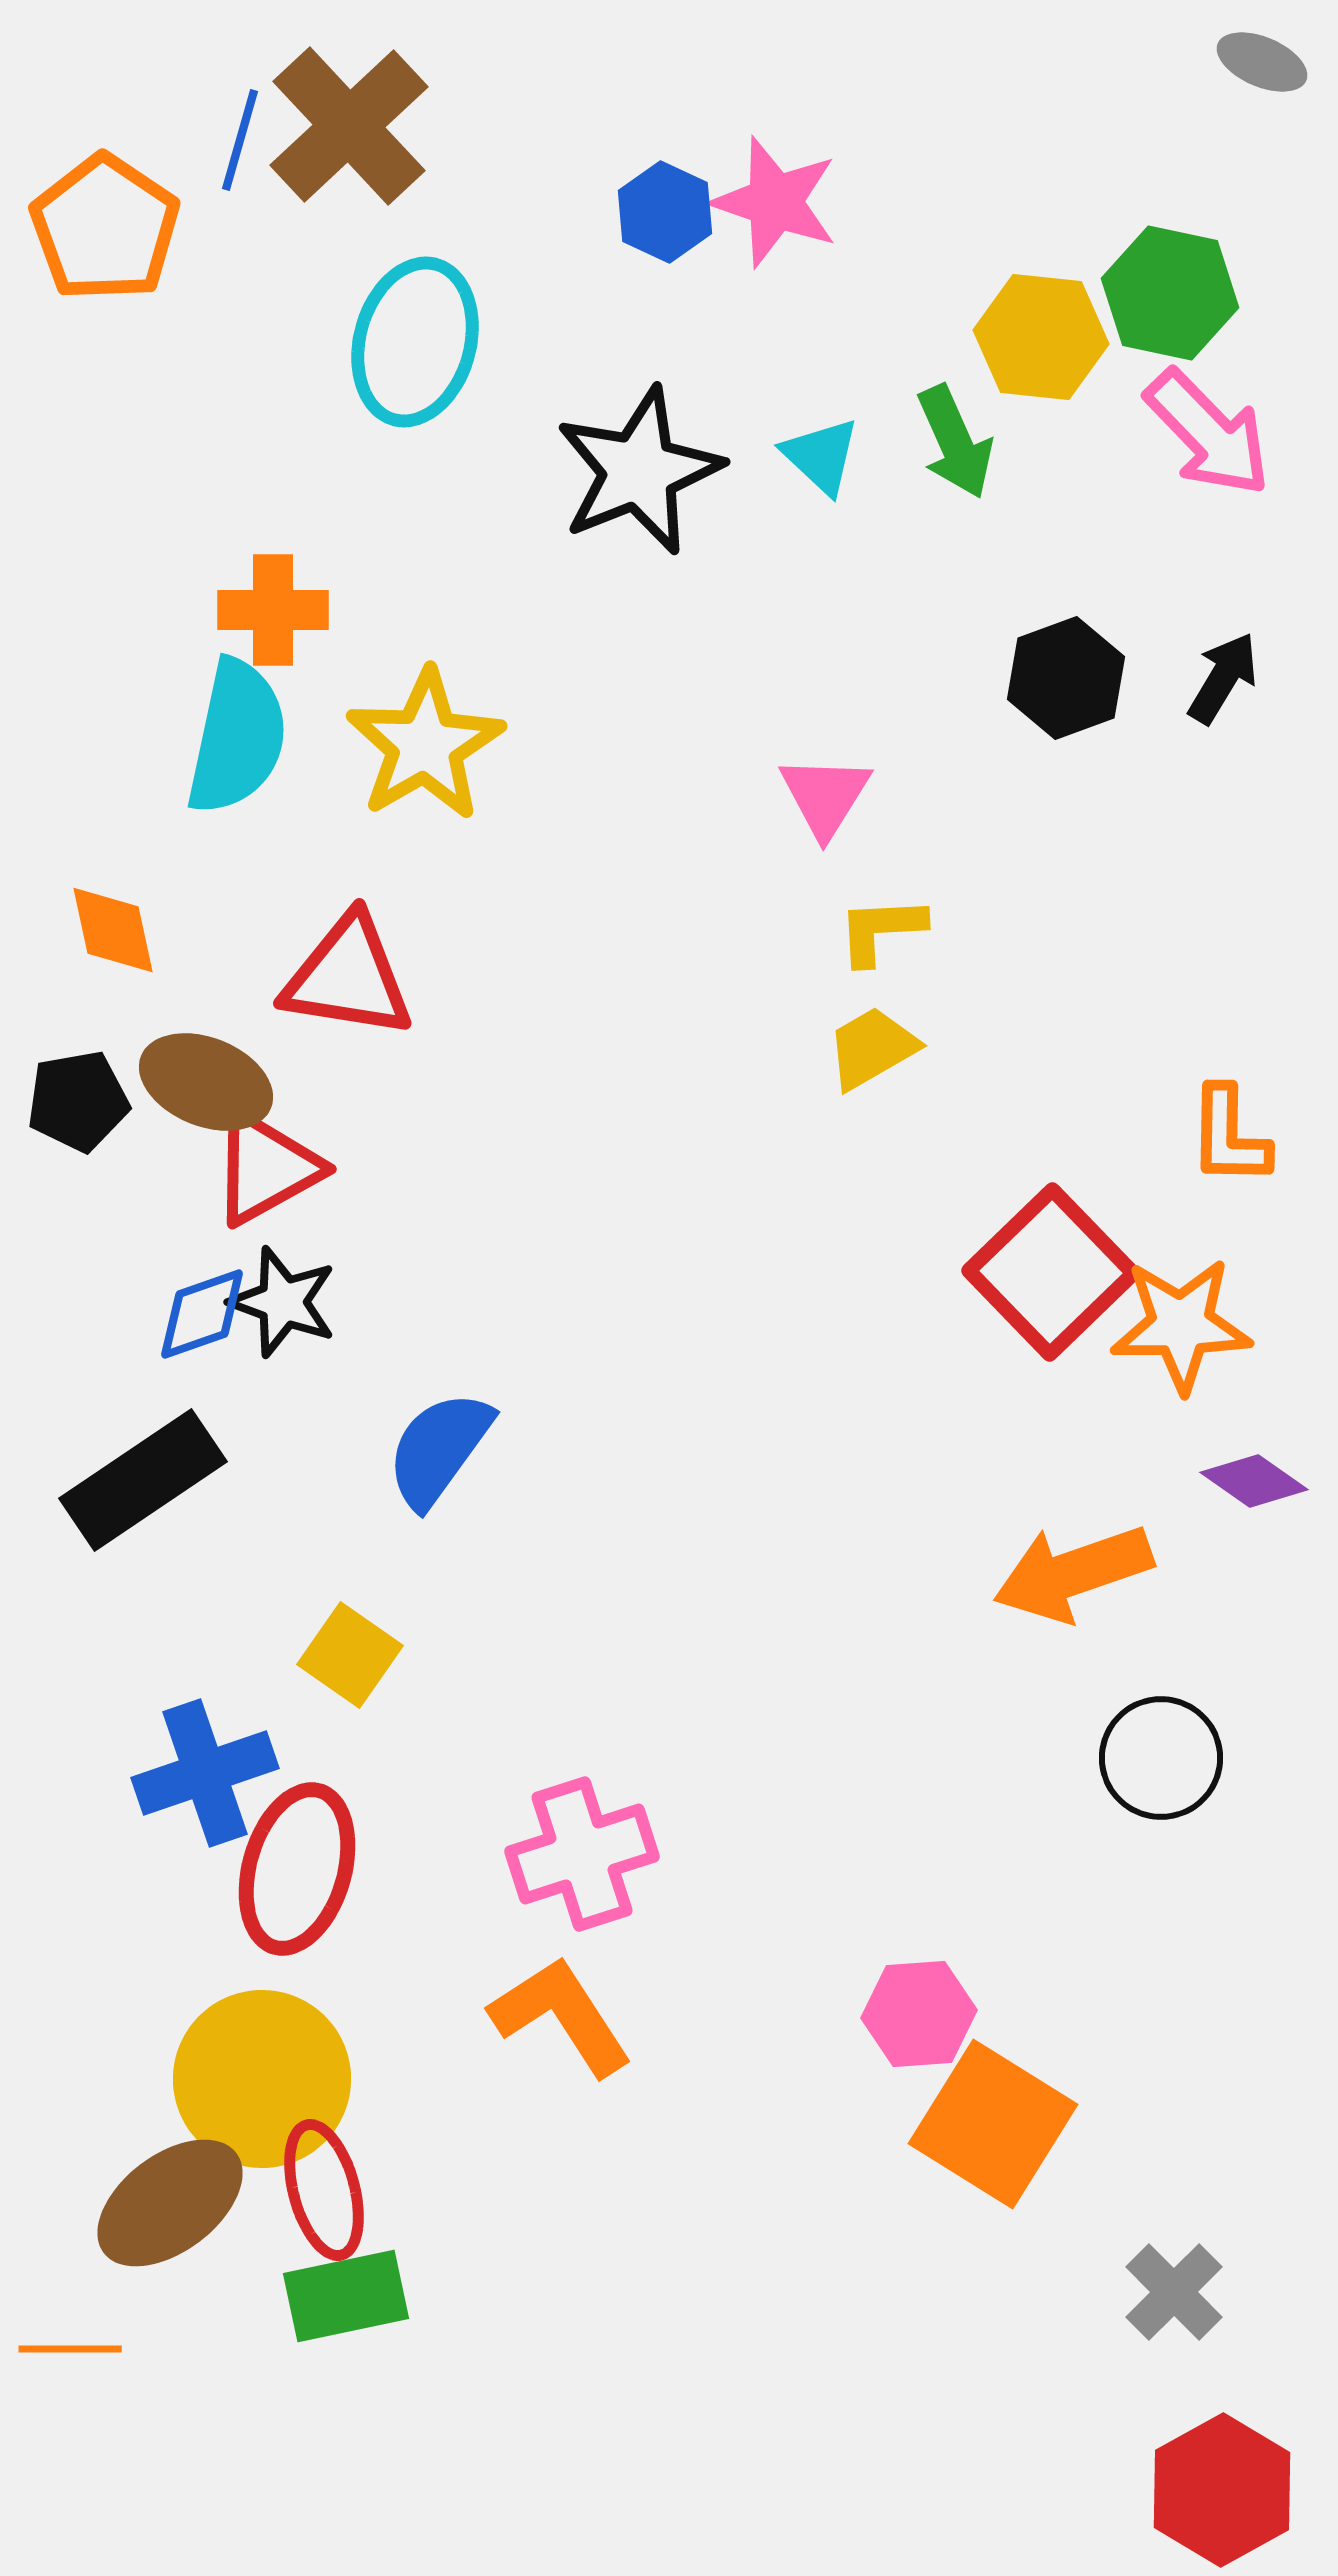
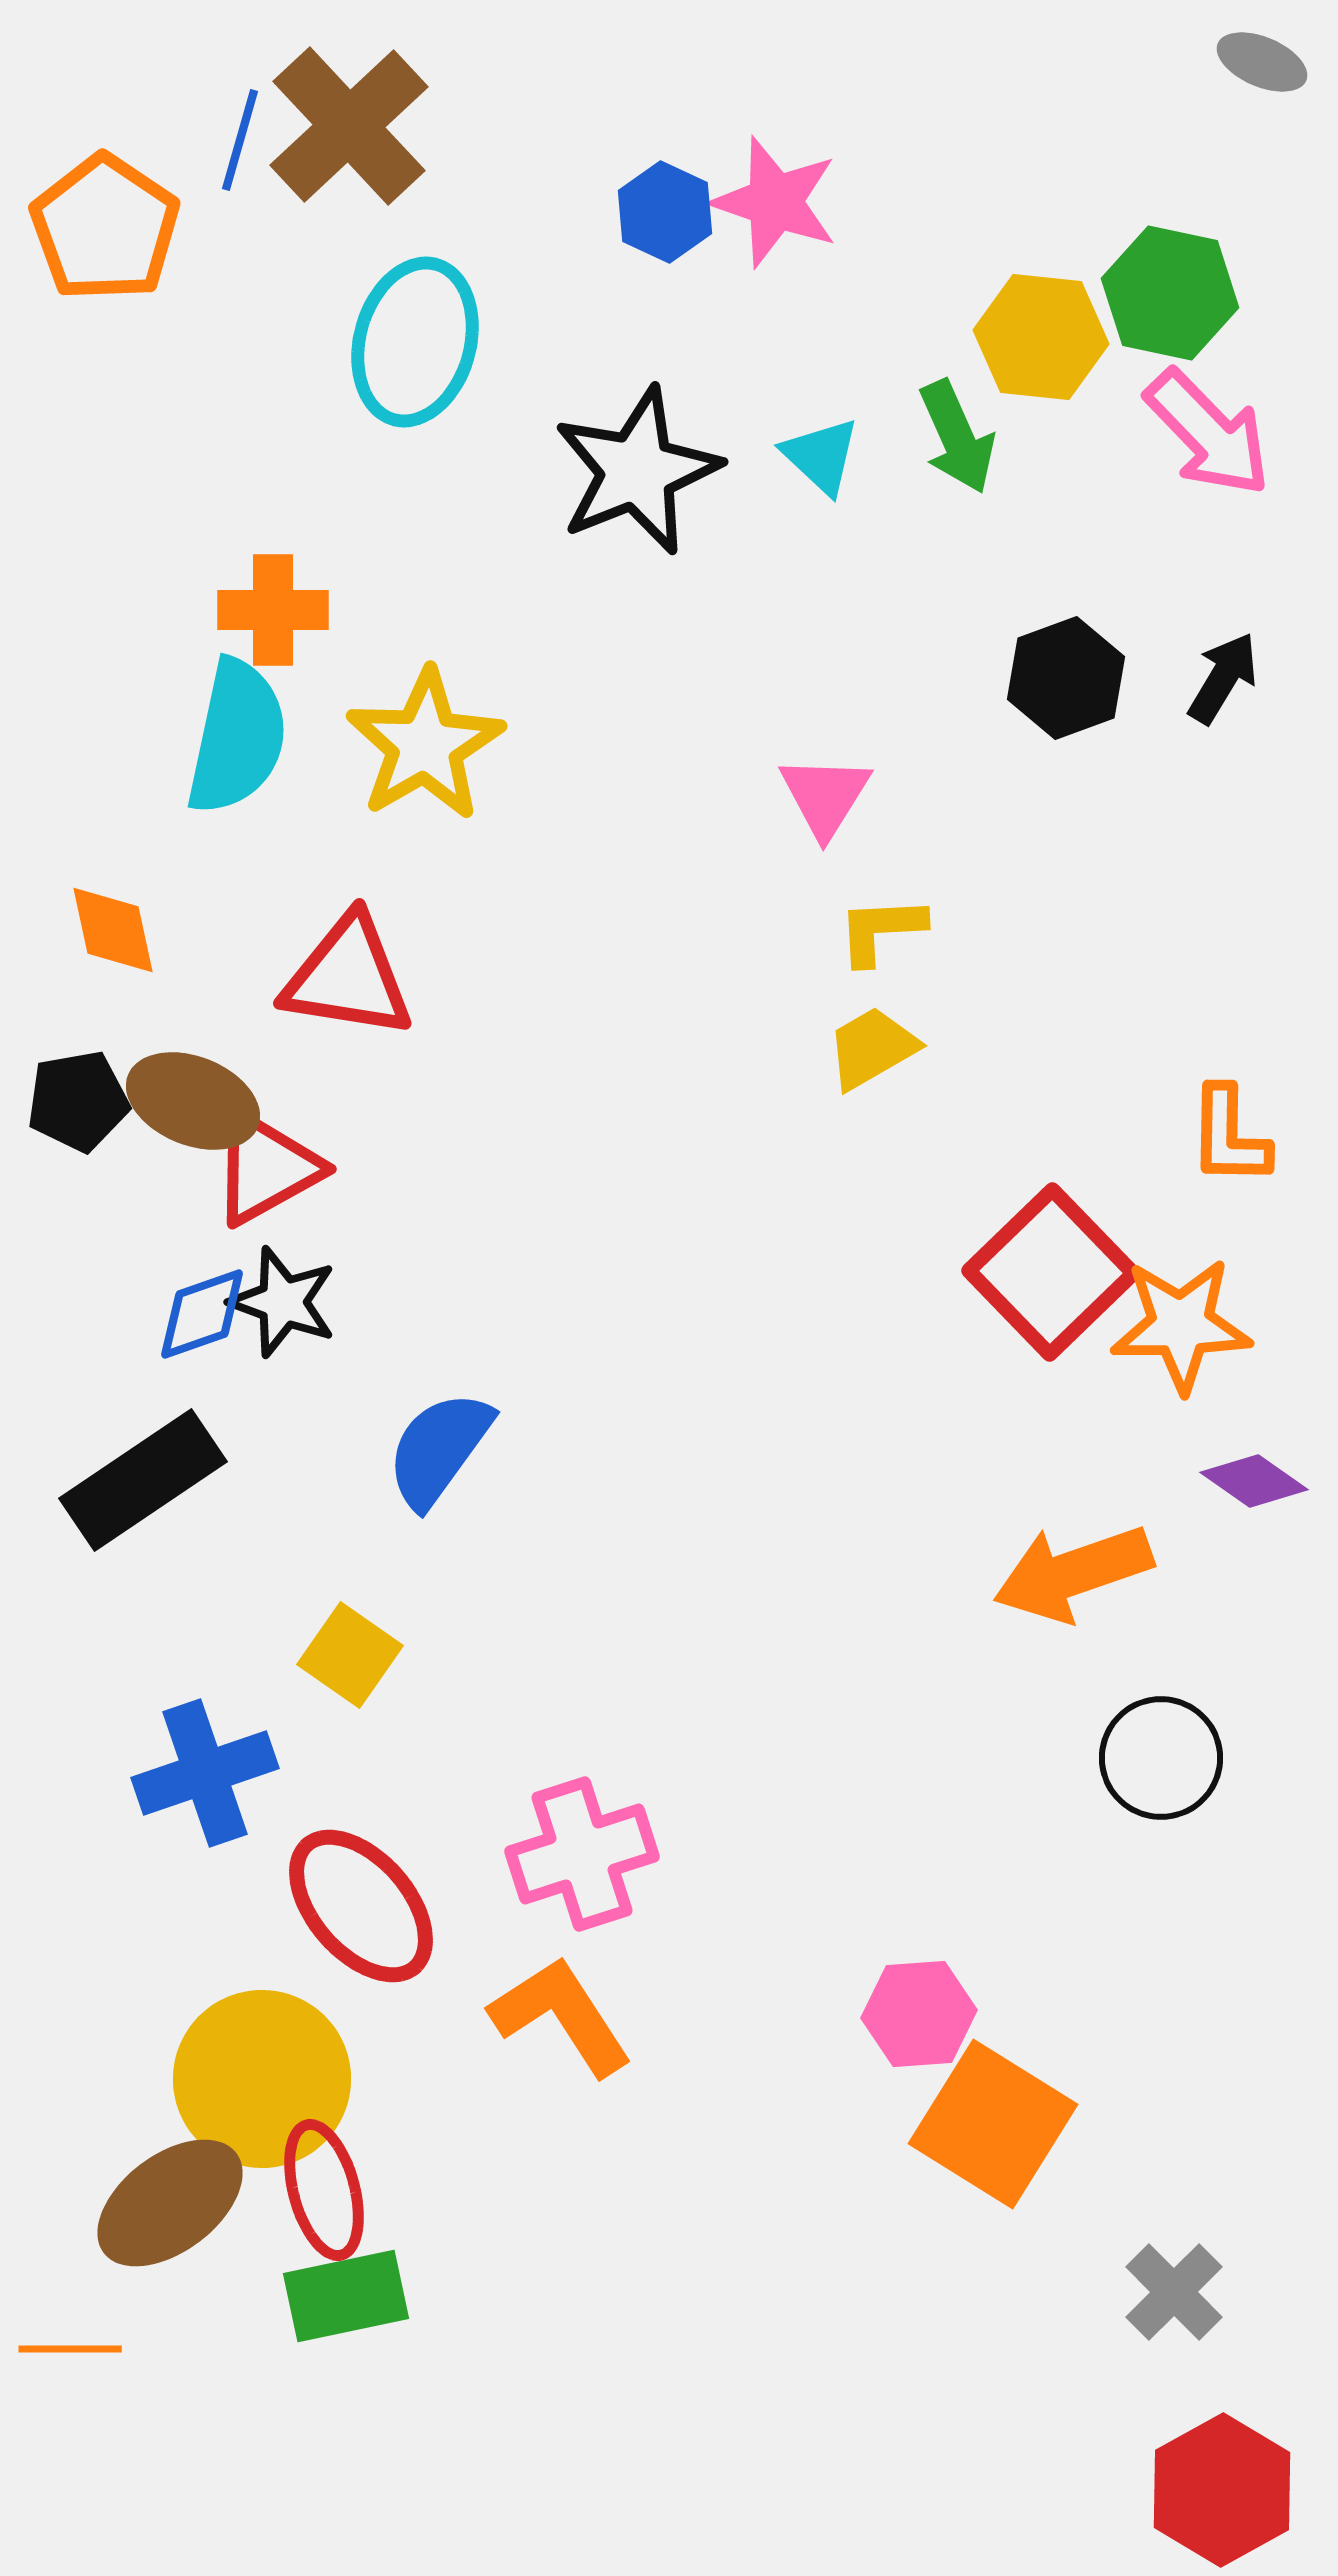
green arrow at (955, 442): moved 2 px right, 5 px up
black star at (639, 471): moved 2 px left
brown ellipse at (206, 1082): moved 13 px left, 19 px down
red ellipse at (297, 1869): moved 64 px right, 37 px down; rotated 57 degrees counterclockwise
